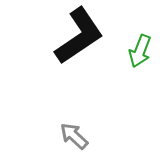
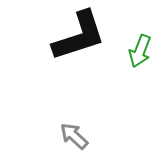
black L-shape: rotated 16 degrees clockwise
